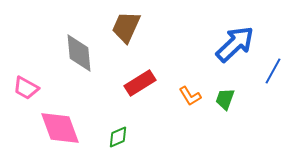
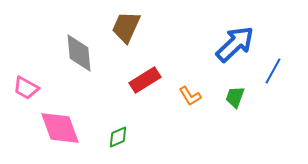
red rectangle: moved 5 px right, 3 px up
green trapezoid: moved 10 px right, 2 px up
